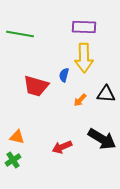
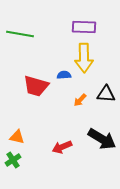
blue semicircle: rotated 72 degrees clockwise
